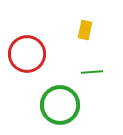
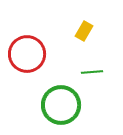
yellow rectangle: moved 1 px left, 1 px down; rotated 18 degrees clockwise
green circle: moved 1 px right
